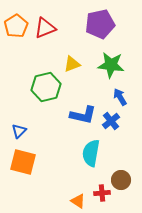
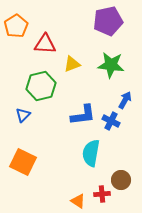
purple pentagon: moved 8 px right, 3 px up
red triangle: moved 16 px down; rotated 25 degrees clockwise
green hexagon: moved 5 px left, 1 px up
blue arrow: moved 5 px right, 3 px down; rotated 60 degrees clockwise
blue L-shape: rotated 20 degrees counterclockwise
blue cross: rotated 24 degrees counterclockwise
blue triangle: moved 4 px right, 16 px up
orange square: rotated 12 degrees clockwise
red cross: moved 1 px down
